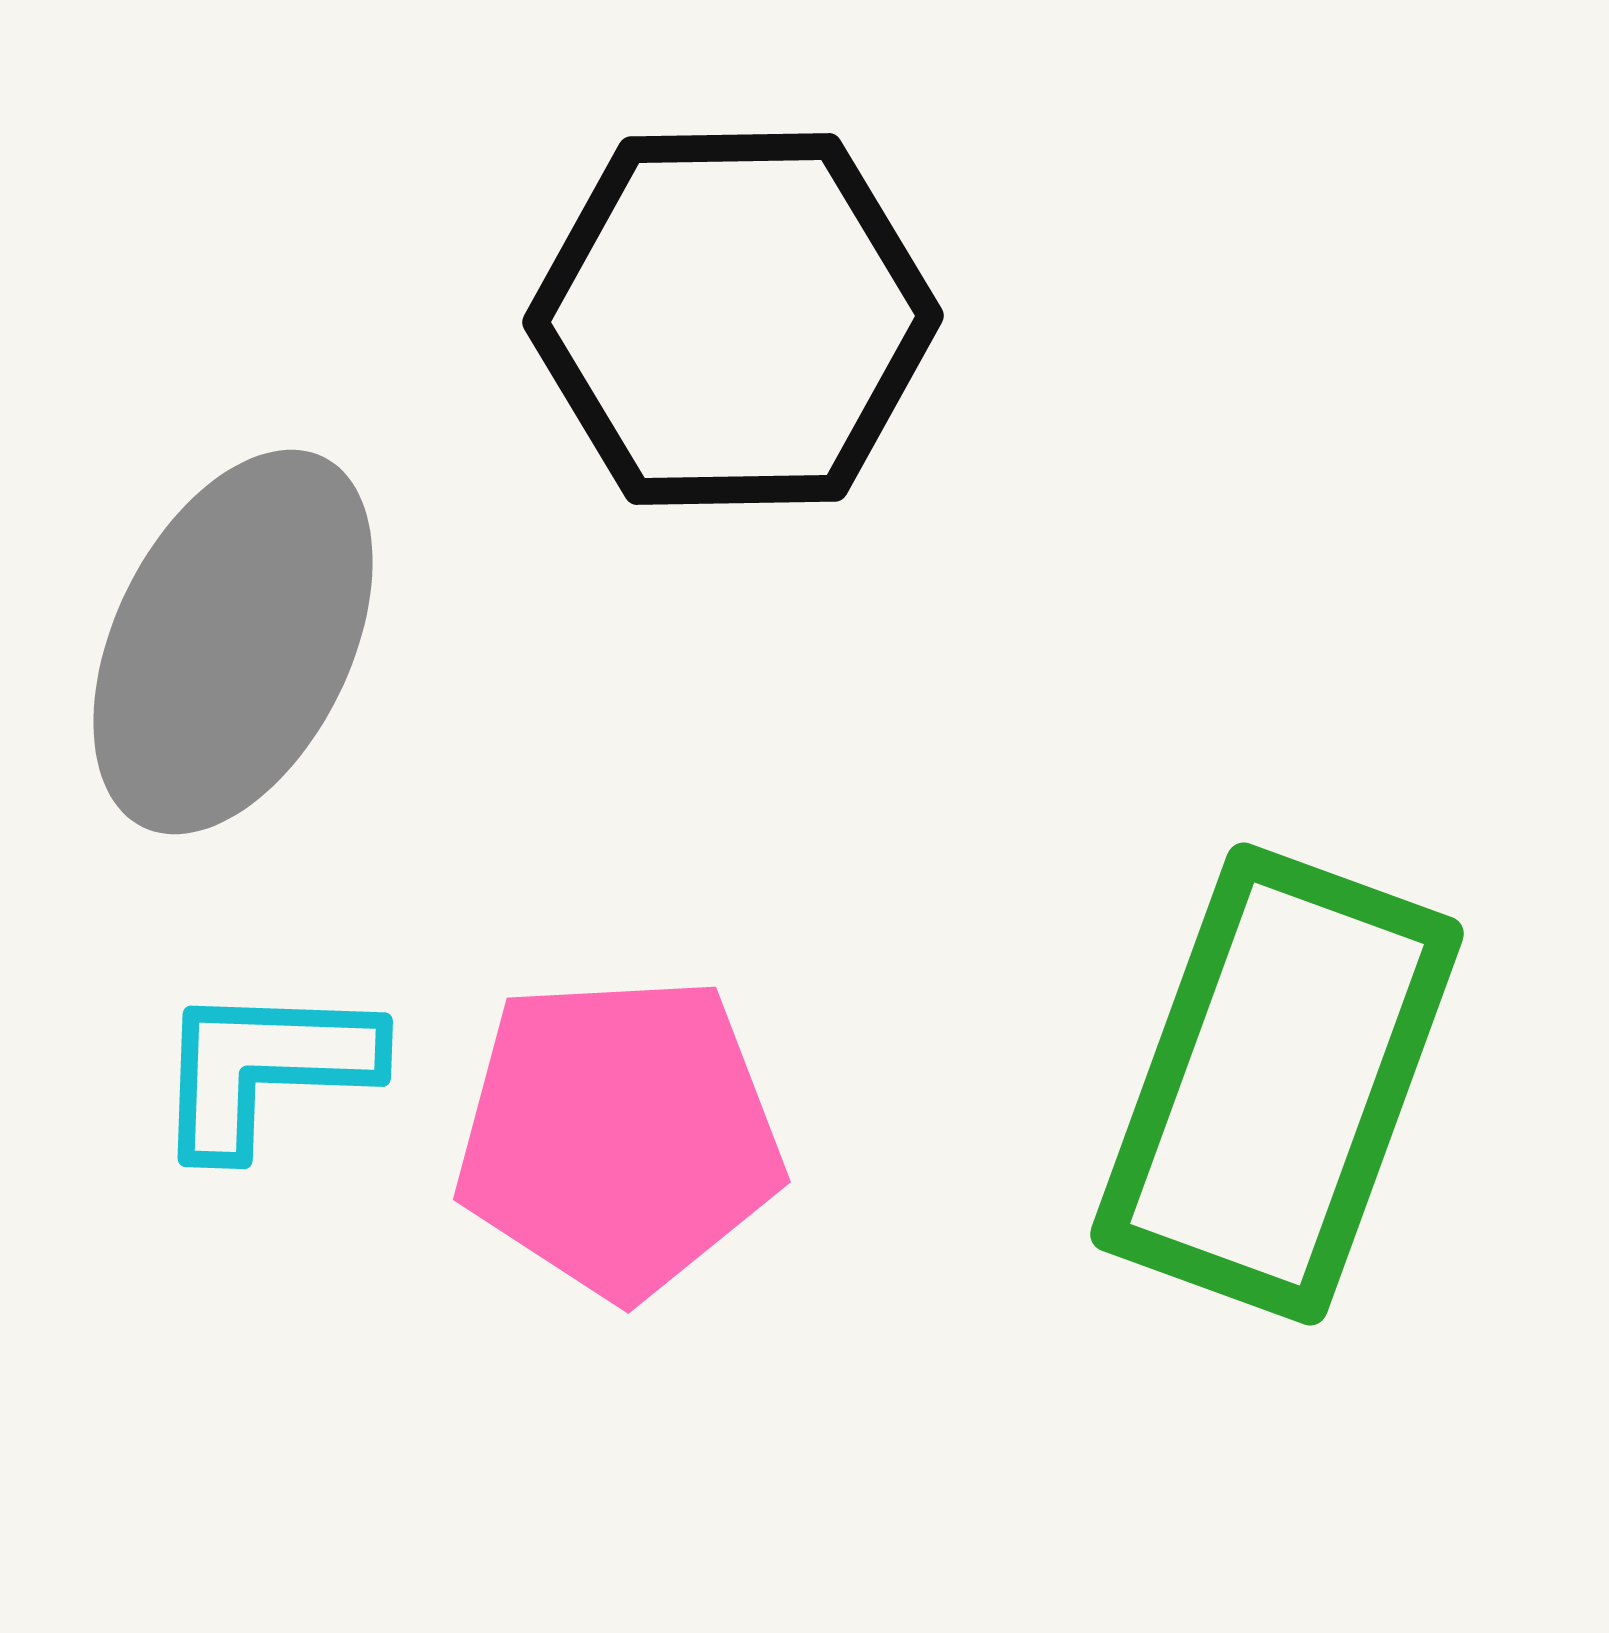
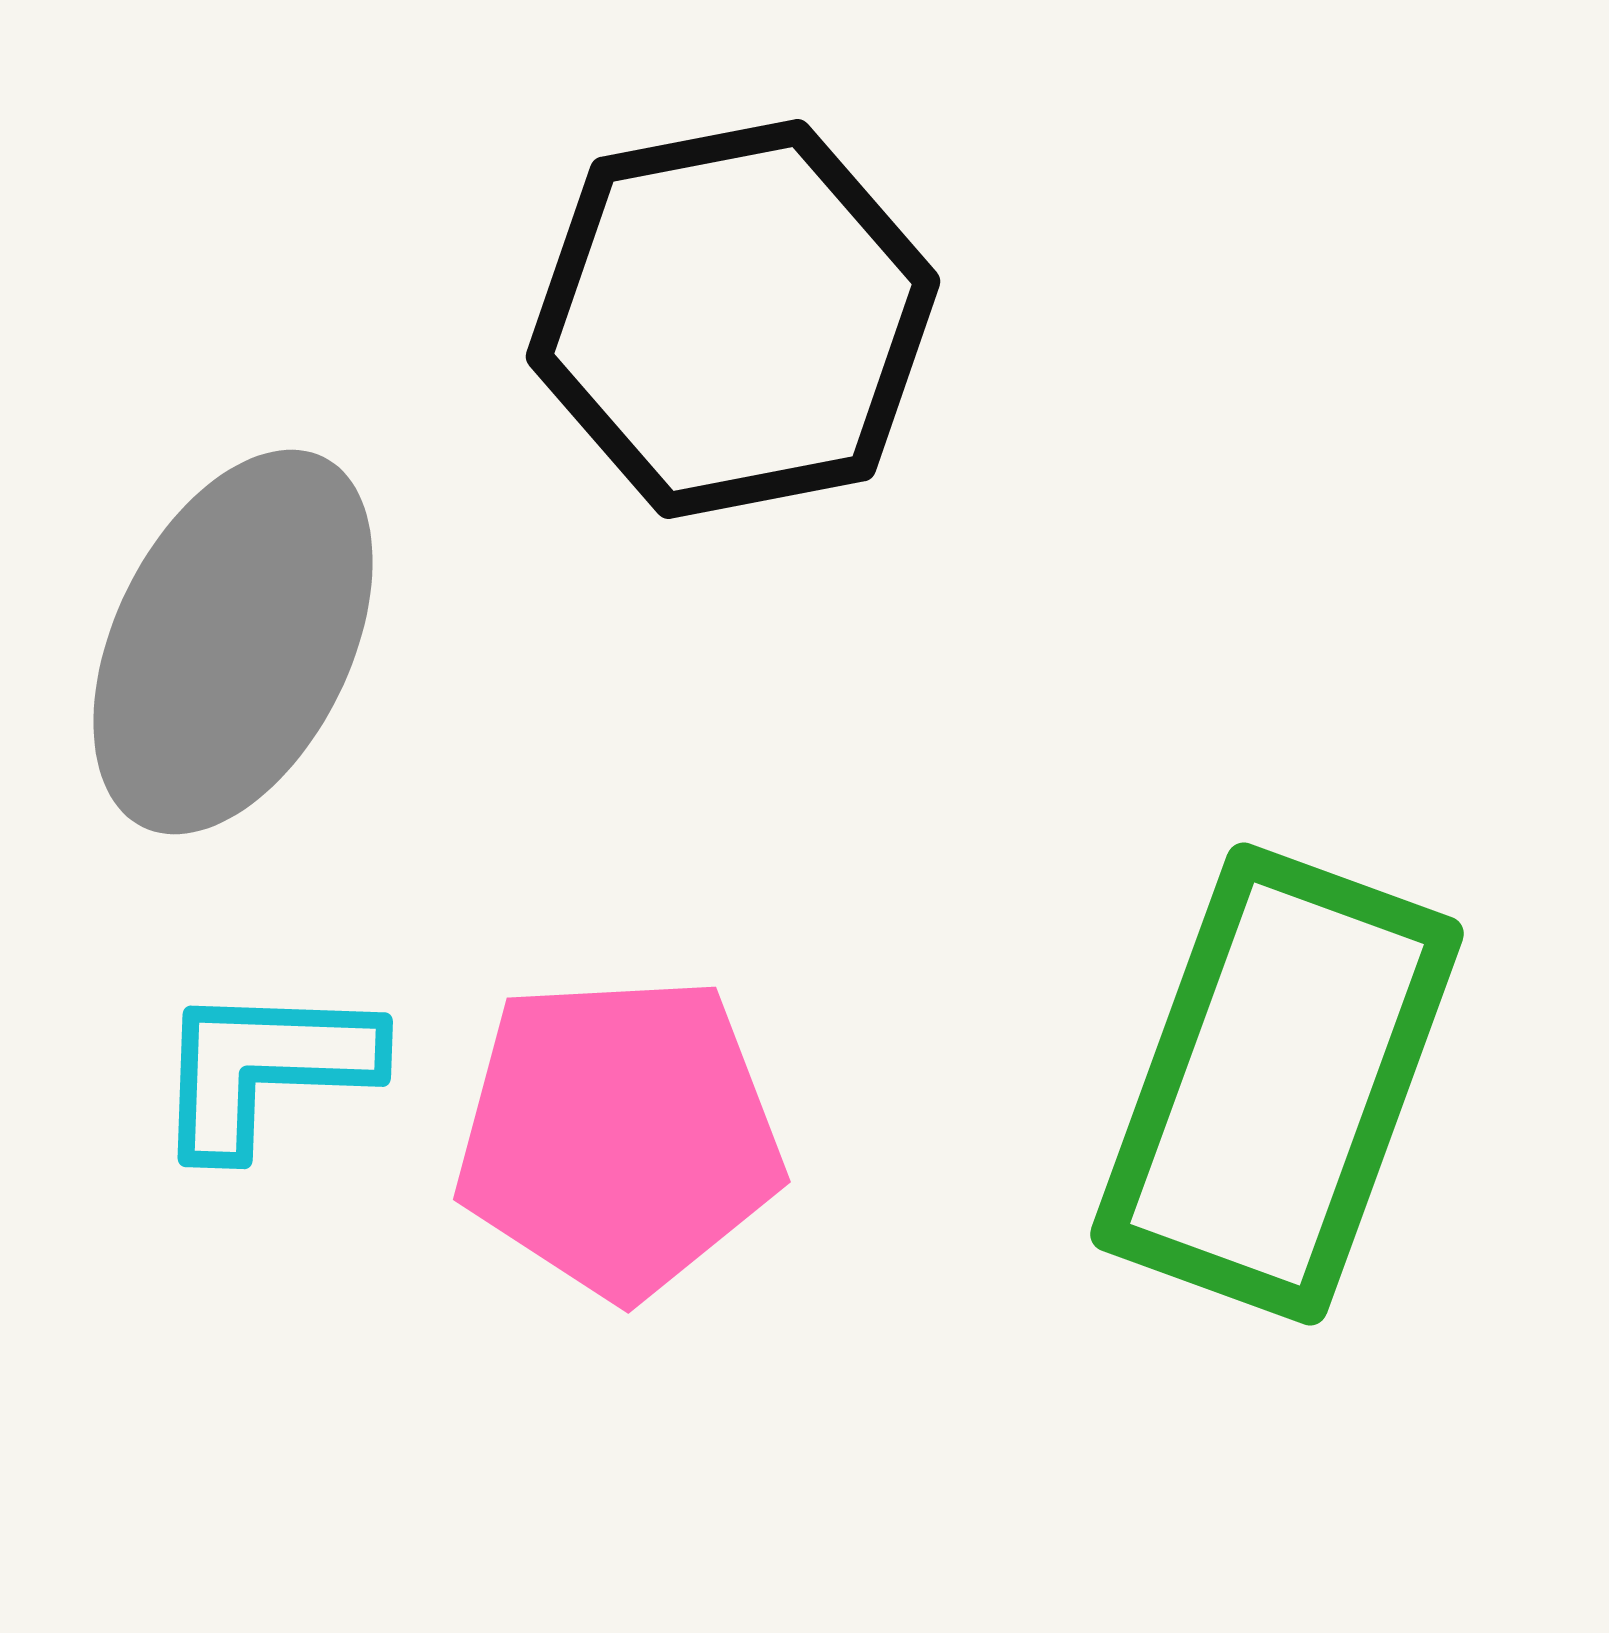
black hexagon: rotated 10 degrees counterclockwise
